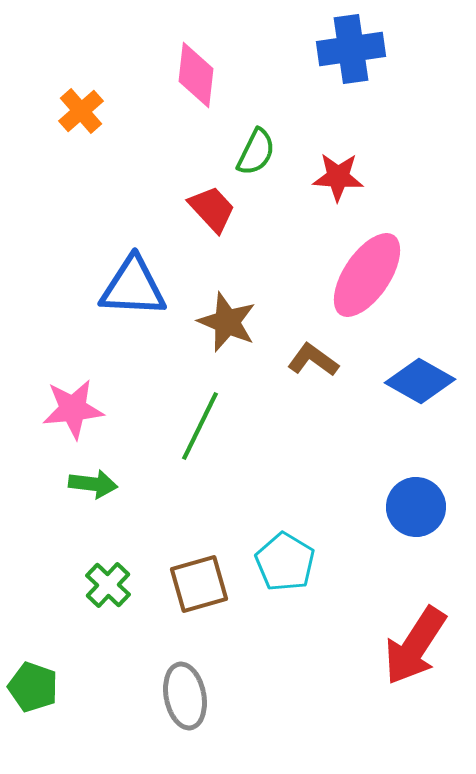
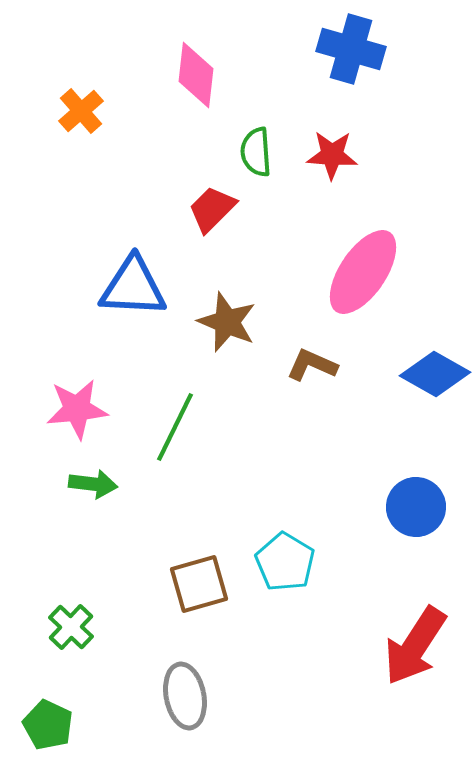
blue cross: rotated 24 degrees clockwise
green semicircle: rotated 150 degrees clockwise
red star: moved 6 px left, 22 px up
red trapezoid: rotated 92 degrees counterclockwise
pink ellipse: moved 4 px left, 3 px up
brown L-shape: moved 1 px left, 5 px down; rotated 12 degrees counterclockwise
blue diamond: moved 15 px right, 7 px up
pink star: moved 4 px right
green line: moved 25 px left, 1 px down
green cross: moved 37 px left, 42 px down
green pentagon: moved 15 px right, 38 px down; rotated 6 degrees clockwise
